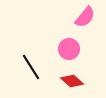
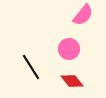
pink semicircle: moved 2 px left, 2 px up
red diamond: rotated 10 degrees clockwise
